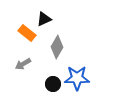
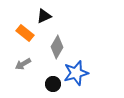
black triangle: moved 3 px up
orange rectangle: moved 2 px left
blue star: moved 1 px left, 5 px up; rotated 15 degrees counterclockwise
